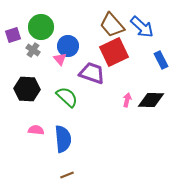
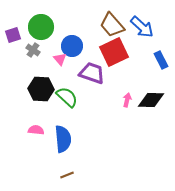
blue circle: moved 4 px right
black hexagon: moved 14 px right
